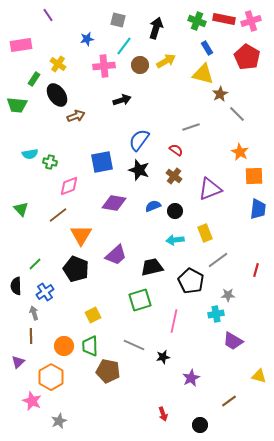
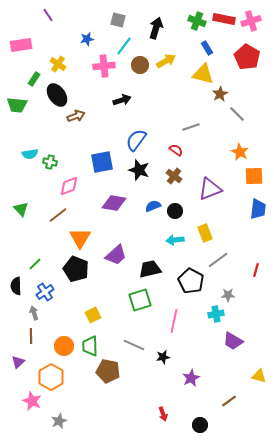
blue semicircle at (139, 140): moved 3 px left
orange triangle at (81, 235): moved 1 px left, 3 px down
black trapezoid at (152, 267): moved 2 px left, 2 px down
